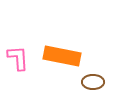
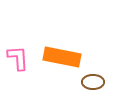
orange rectangle: moved 1 px down
